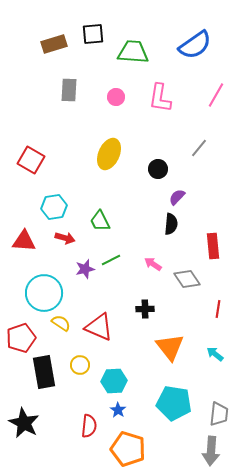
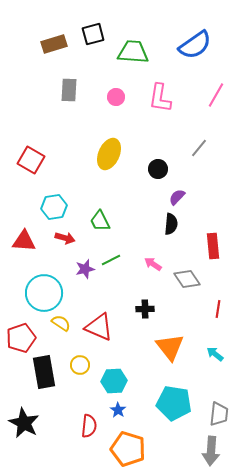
black square at (93, 34): rotated 10 degrees counterclockwise
